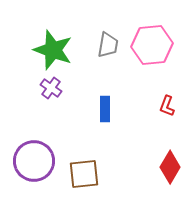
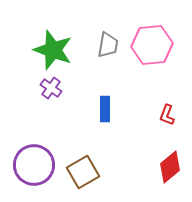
red L-shape: moved 9 px down
purple circle: moved 4 px down
red diamond: rotated 20 degrees clockwise
brown square: moved 1 px left, 2 px up; rotated 24 degrees counterclockwise
